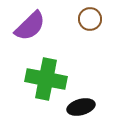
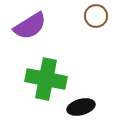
brown circle: moved 6 px right, 3 px up
purple semicircle: rotated 12 degrees clockwise
